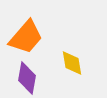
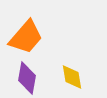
yellow diamond: moved 14 px down
